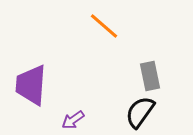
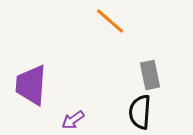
orange line: moved 6 px right, 5 px up
gray rectangle: moved 1 px up
black semicircle: rotated 32 degrees counterclockwise
